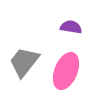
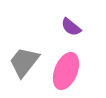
purple semicircle: rotated 150 degrees counterclockwise
